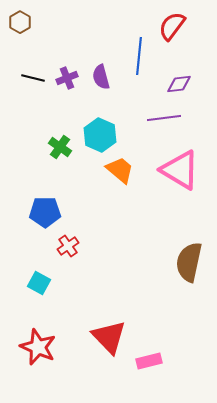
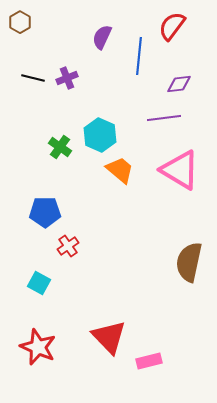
purple semicircle: moved 1 px right, 40 px up; rotated 40 degrees clockwise
